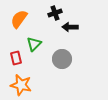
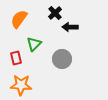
black cross: rotated 24 degrees counterclockwise
orange star: rotated 10 degrees counterclockwise
